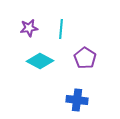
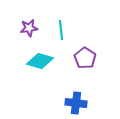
cyan line: moved 1 px down; rotated 12 degrees counterclockwise
cyan diamond: rotated 12 degrees counterclockwise
blue cross: moved 1 px left, 3 px down
